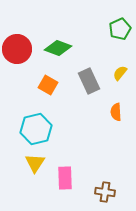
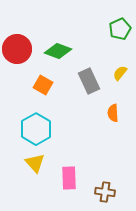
green diamond: moved 3 px down
orange square: moved 5 px left
orange semicircle: moved 3 px left, 1 px down
cyan hexagon: rotated 16 degrees counterclockwise
yellow triangle: rotated 15 degrees counterclockwise
pink rectangle: moved 4 px right
